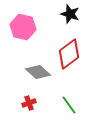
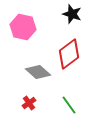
black star: moved 2 px right
red cross: rotated 16 degrees counterclockwise
